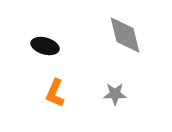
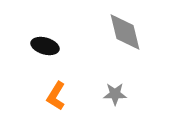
gray diamond: moved 3 px up
orange L-shape: moved 1 px right, 3 px down; rotated 8 degrees clockwise
